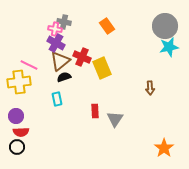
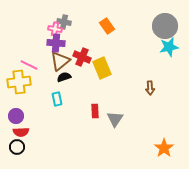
purple cross: rotated 24 degrees counterclockwise
